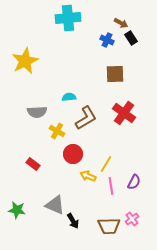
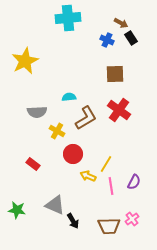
red cross: moved 5 px left, 3 px up
